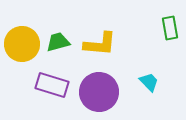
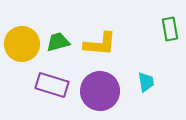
green rectangle: moved 1 px down
cyan trapezoid: moved 3 px left; rotated 35 degrees clockwise
purple circle: moved 1 px right, 1 px up
